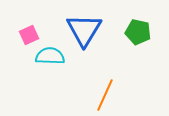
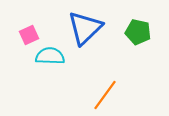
blue triangle: moved 1 px right, 2 px up; rotated 15 degrees clockwise
orange line: rotated 12 degrees clockwise
